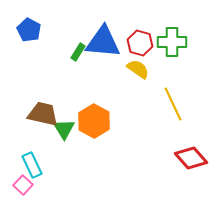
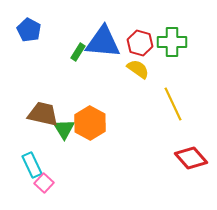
orange hexagon: moved 4 px left, 2 px down
pink square: moved 21 px right, 2 px up
